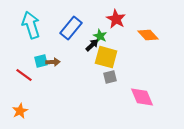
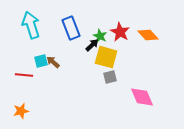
red star: moved 4 px right, 13 px down
blue rectangle: rotated 60 degrees counterclockwise
brown arrow: rotated 136 degrees counterclockwise
red line: rotated 30 degrees counterclockwise
orange star: moved 1 px right; rotated 14 degrees clockwise
